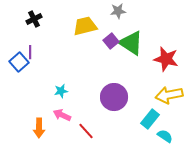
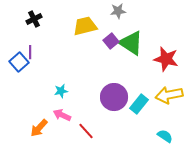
cyan rectangle: moved 11 px left, 15 px up
orange arrow: rotated 42 degrees clockwise
